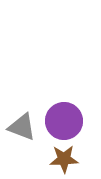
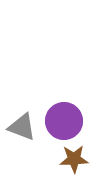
brown star: moved 10 px right
